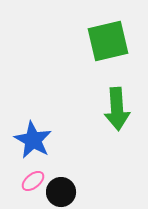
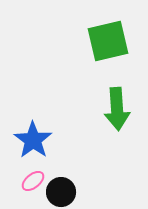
blue star: rotated 6 degrees clockwise
